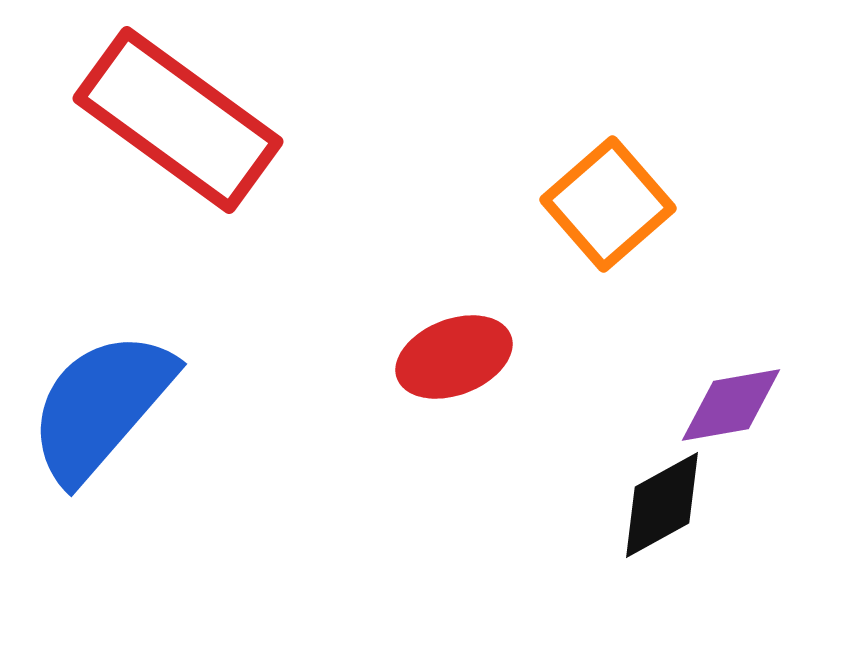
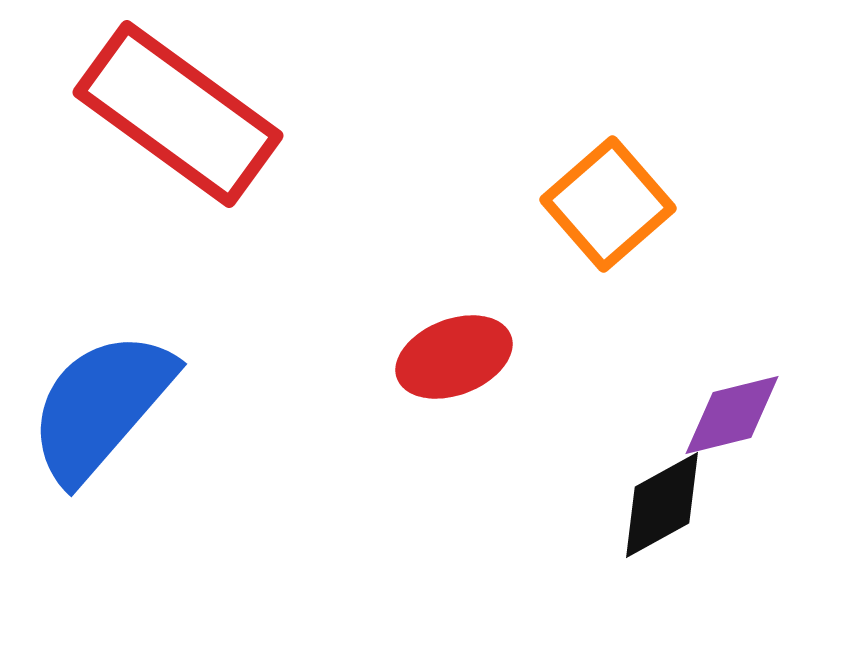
red rectangle: moved 6 px up
purple diamond: moved 1 px right, 10 px down; rotated 4 degrees counterclockwise
